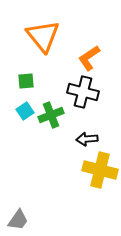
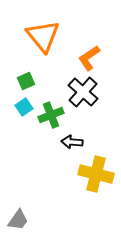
green square: rotated 18 degrees counterclockwise
black cross: rotated 28 degrees clockwise
cyan square: moved 1 px left, 4 px up
black arrow: moved 15 px left, 3 px down; rotated 10 degrees clockwise
yellow cross: moved 4 px left, 4 px down
